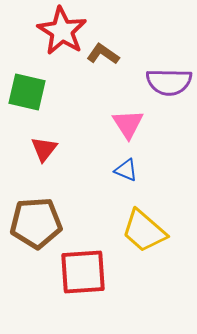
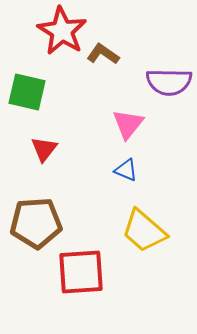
pink triangle: rotated 12 degrees clockwise
red square: moved 2 px left
